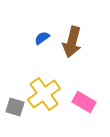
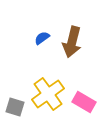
yellow cross: moved 4 px right
